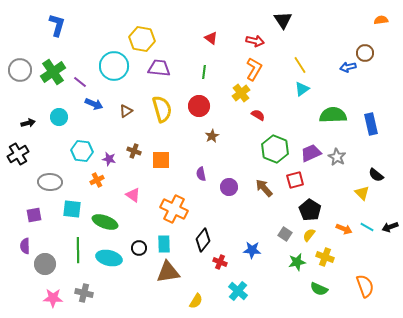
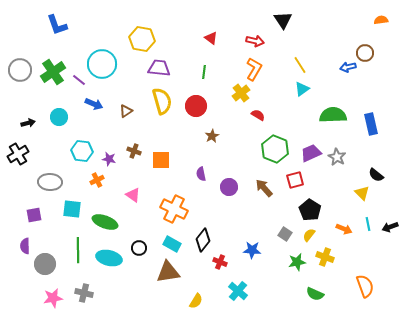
blue L-shape at (57, 25): rotated 145 degrees clockwise
cyan circle at (114, 66): moved 12 px left, 2 px up
purple line at (80, 82): moved 1 px left, 2 px up
red circle at (199, 106): moved 3 px left
yellow semicircle at (162, 109): moved 8 px up
cyan line at (367, 227): moved 1 px right, 3 px up; rotated 48 degrees clockwise
cyan rectangle at (164, 244): moved 8 px right; rotated 60 degrees counterclockwise
green semicircle at (319, 289): moved 4 px left, 5 px down
pink star at (53, 298): rotated 12 degrees counterclockwise
